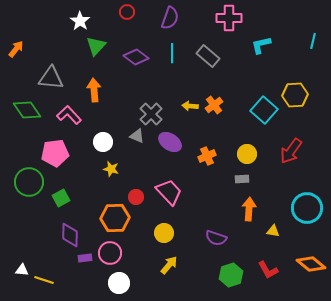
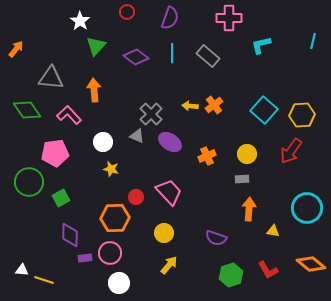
yellow hexagon at (295, 95): moved 7 px right, 20 px down
